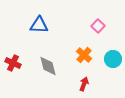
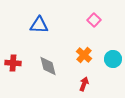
pink square: moved 4 px left, 6 px up
red cross: rotated 21 degrees counterclockwise
